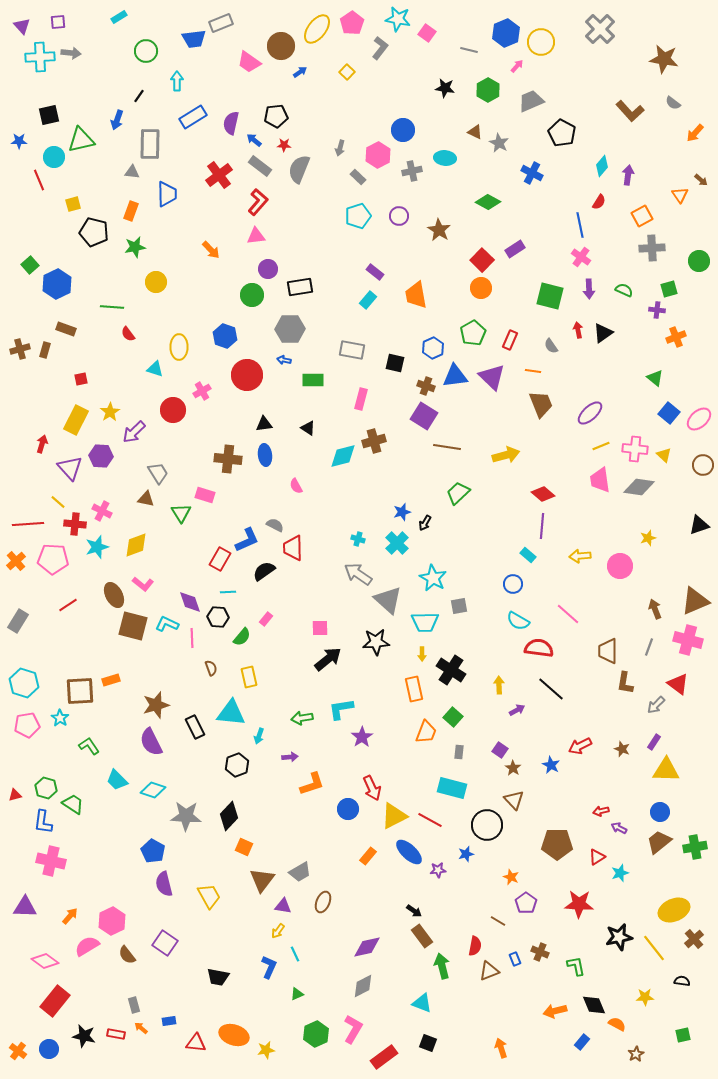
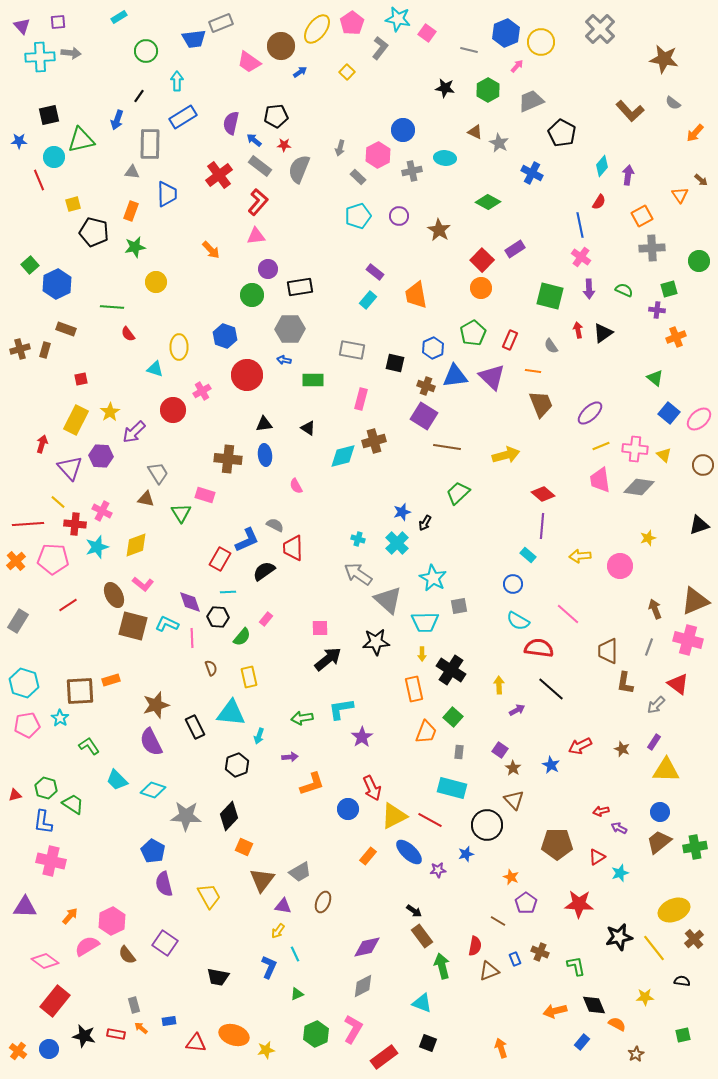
blue rectangle at (193, 117): moved 10 px left
